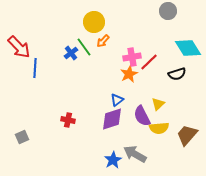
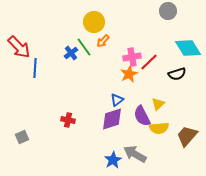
brown trapezoid: moved 1 px down
